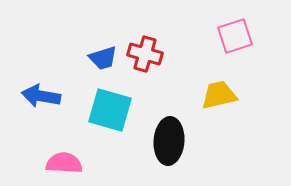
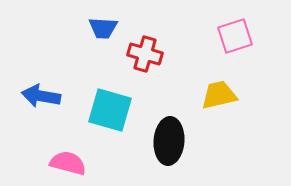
blue trapezoid: moved 30 px up; rotated 20 degrees clockwise
pink semicircle: moved 4 px right; rotated 12 degrees clockwise
